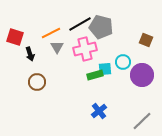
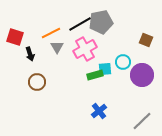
gray pentagon: moved 5 px up; rotated 25 degrees counterclockwise
pink cross: rotated 15 degrees counterclockwise
